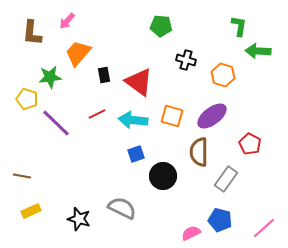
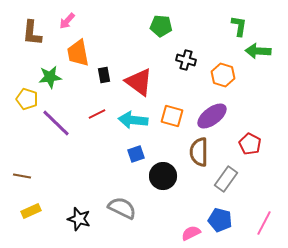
orange trapezoid: rotated 52 degrees counterclockwise
pink line: moved 5 px up; rotated 20 degrees counterclockwise
